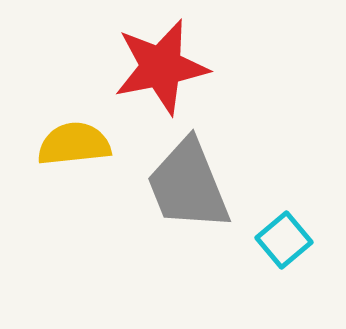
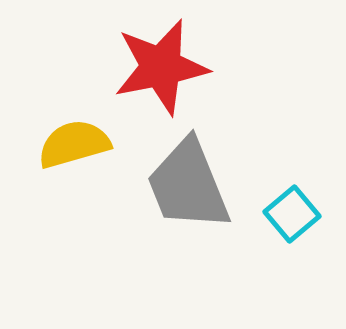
yellow semicircle: rotated 10 degrees counterclockwise
cyan square: moved 8 px right, 26 px up
